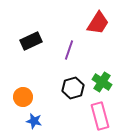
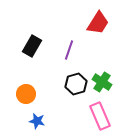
black rectangle: moved 1 px right, 5 px down; rotated 35 degrees counterclockwise
black hexagon: moved 3 px right, 4 px up
orange circle: moved 3 px right, 3 px up
pink rectangle: rotated 8 degrees counterclockwise
blue star: moved 3 px right
